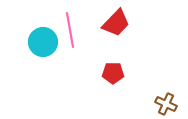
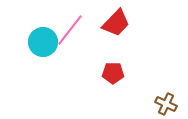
pink line: rotated 48 degrees clockwise
